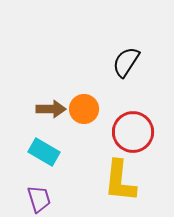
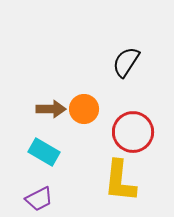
purple trapezoid: rotated 80 degrees clockwise
